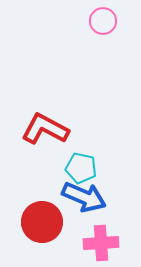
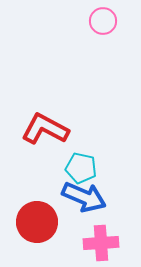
red circle: moved 5 px left
